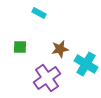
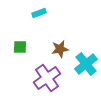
cyan rectangle: rotated 48 degrees counterclockwise
cyan cross: rotated 20 degrees clockwise
